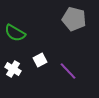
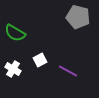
gray pentagon: moved 4 px right, 2 px up
purple line: rotated 18 degrees counterclockwise
